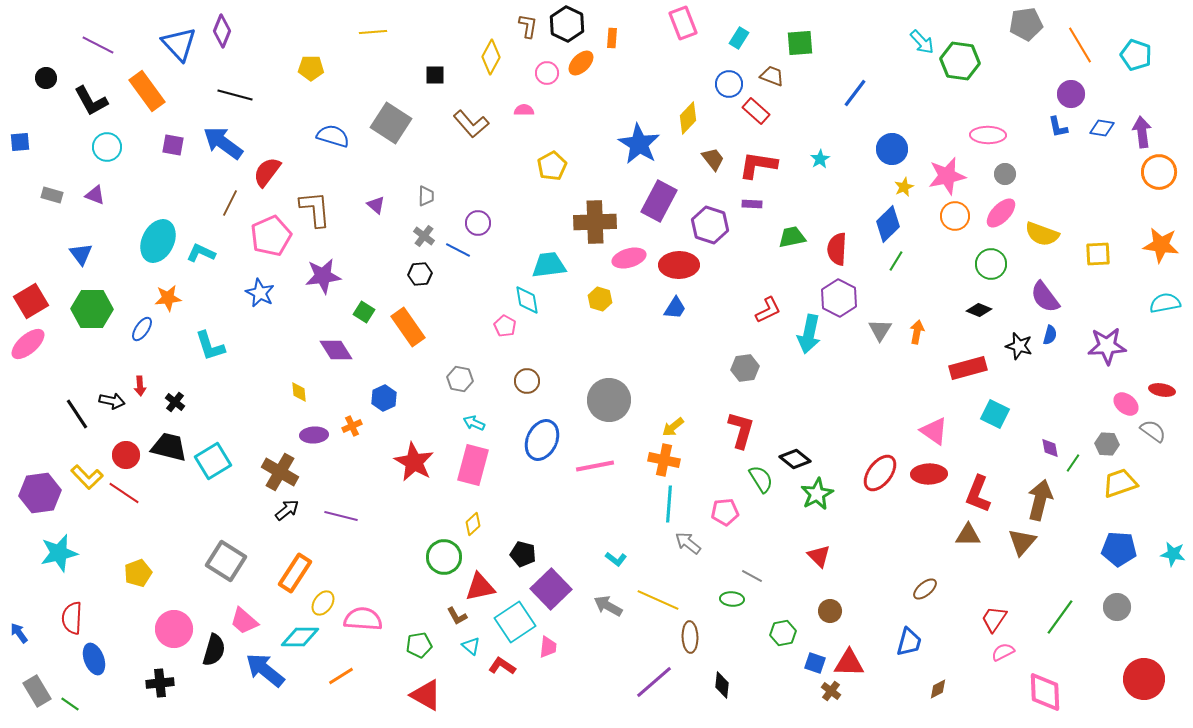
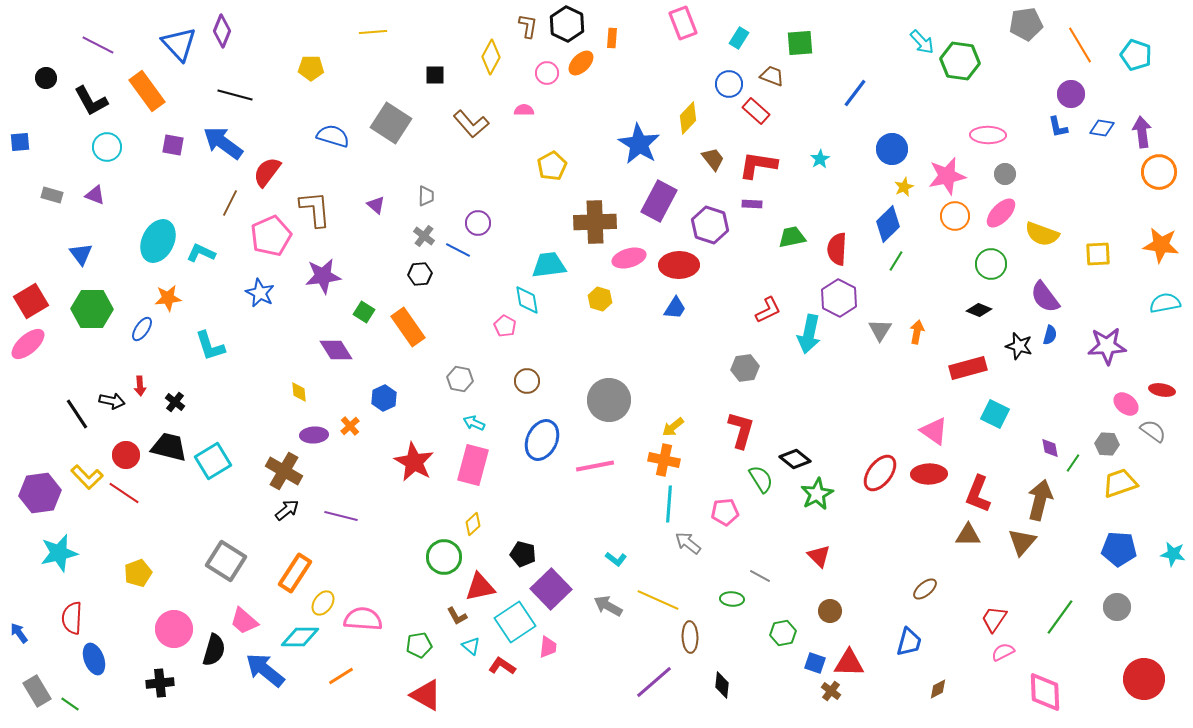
orange cross at (352, 426): moved 2 px left; rotated 18 degrees counterclockwise
brown cross at (280, 472): moved 4 px right, 1 px up
gray line at (752, 576): moved 8 px right
